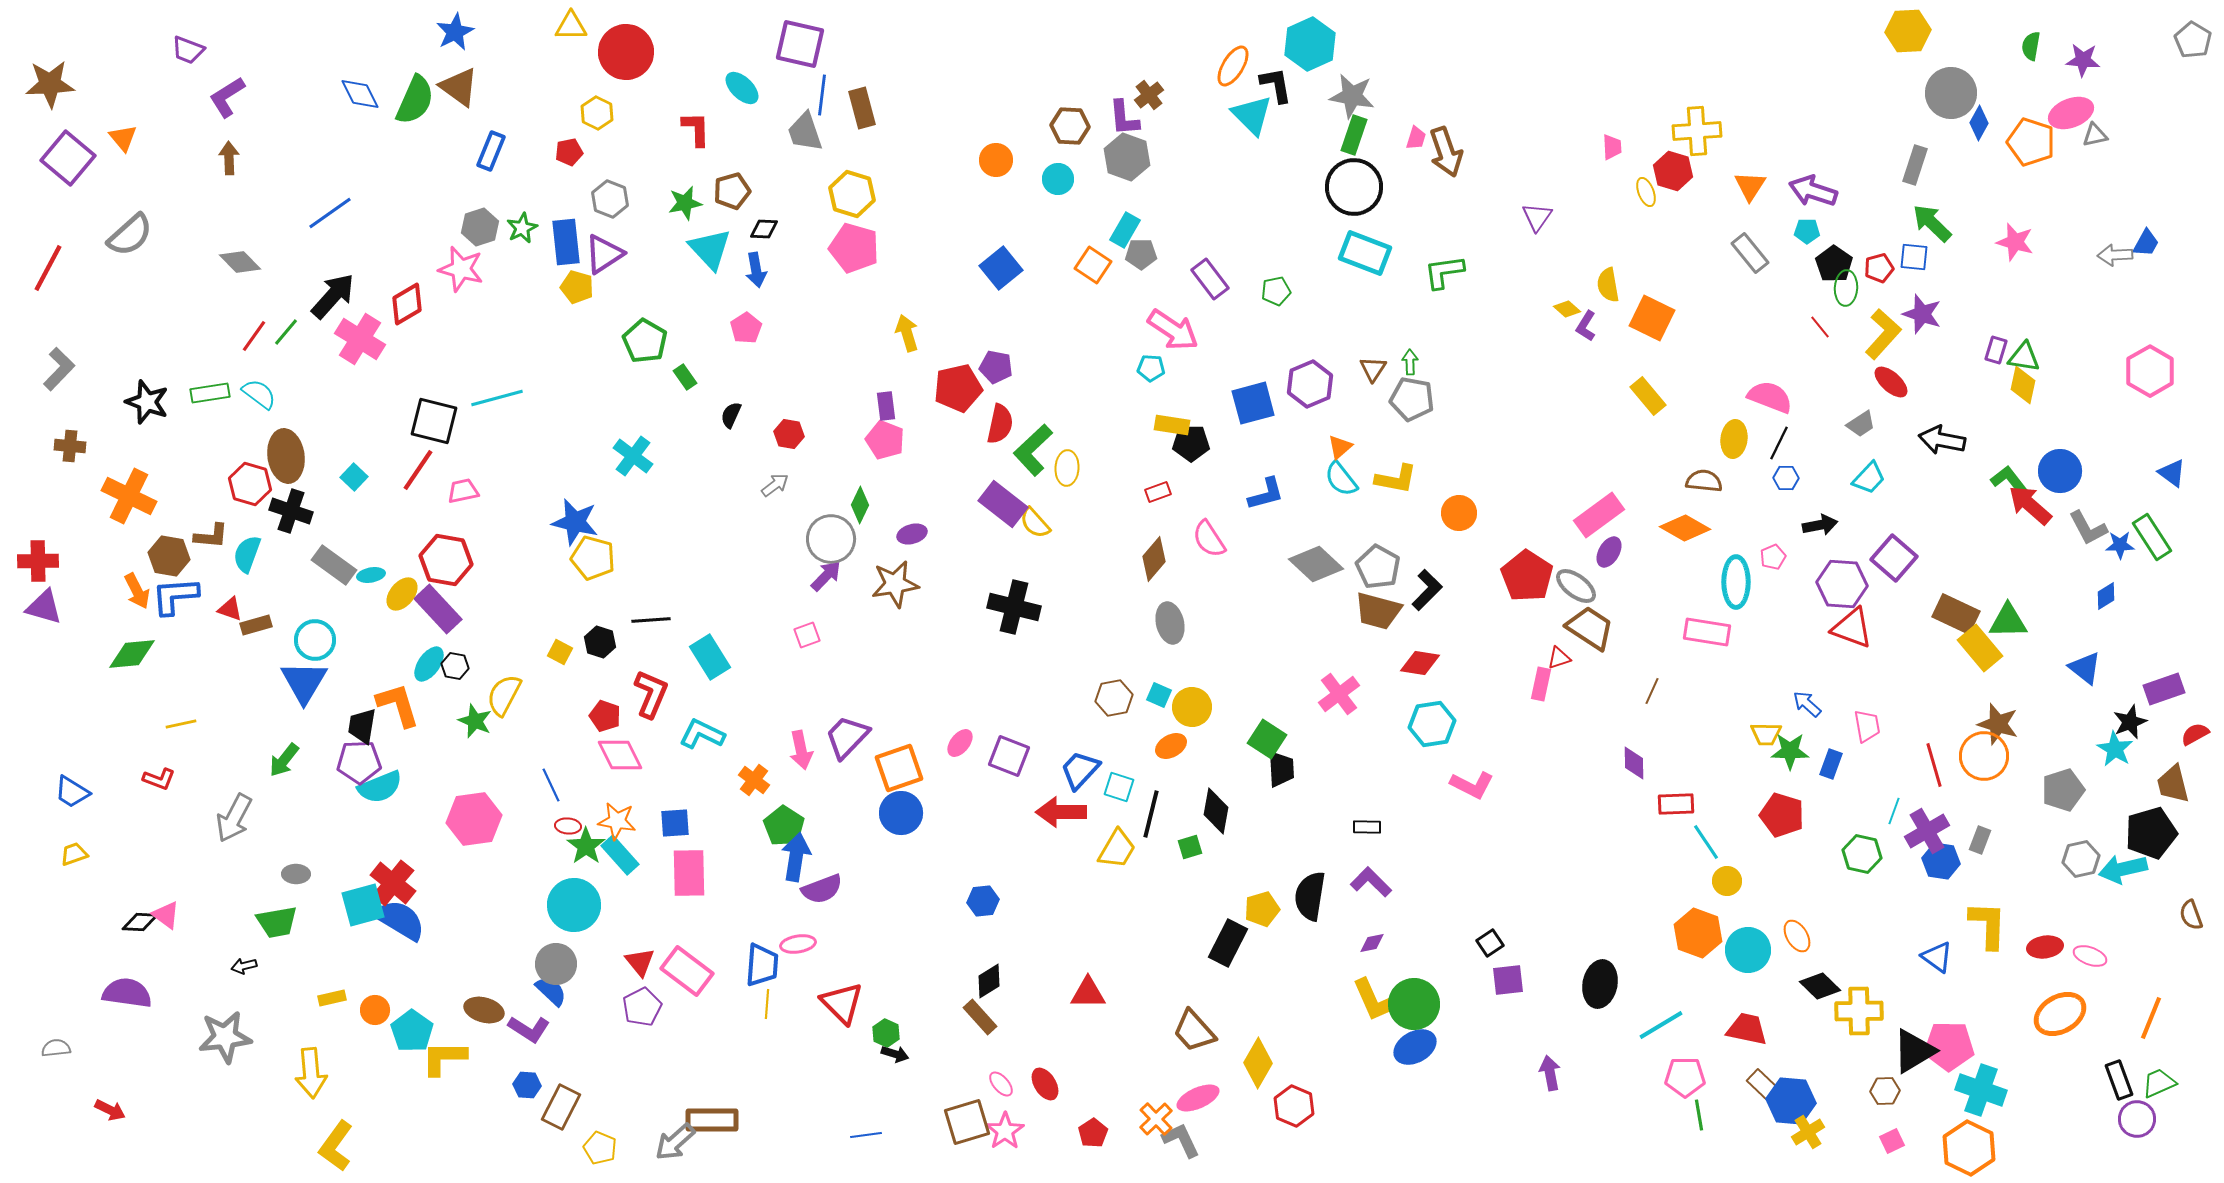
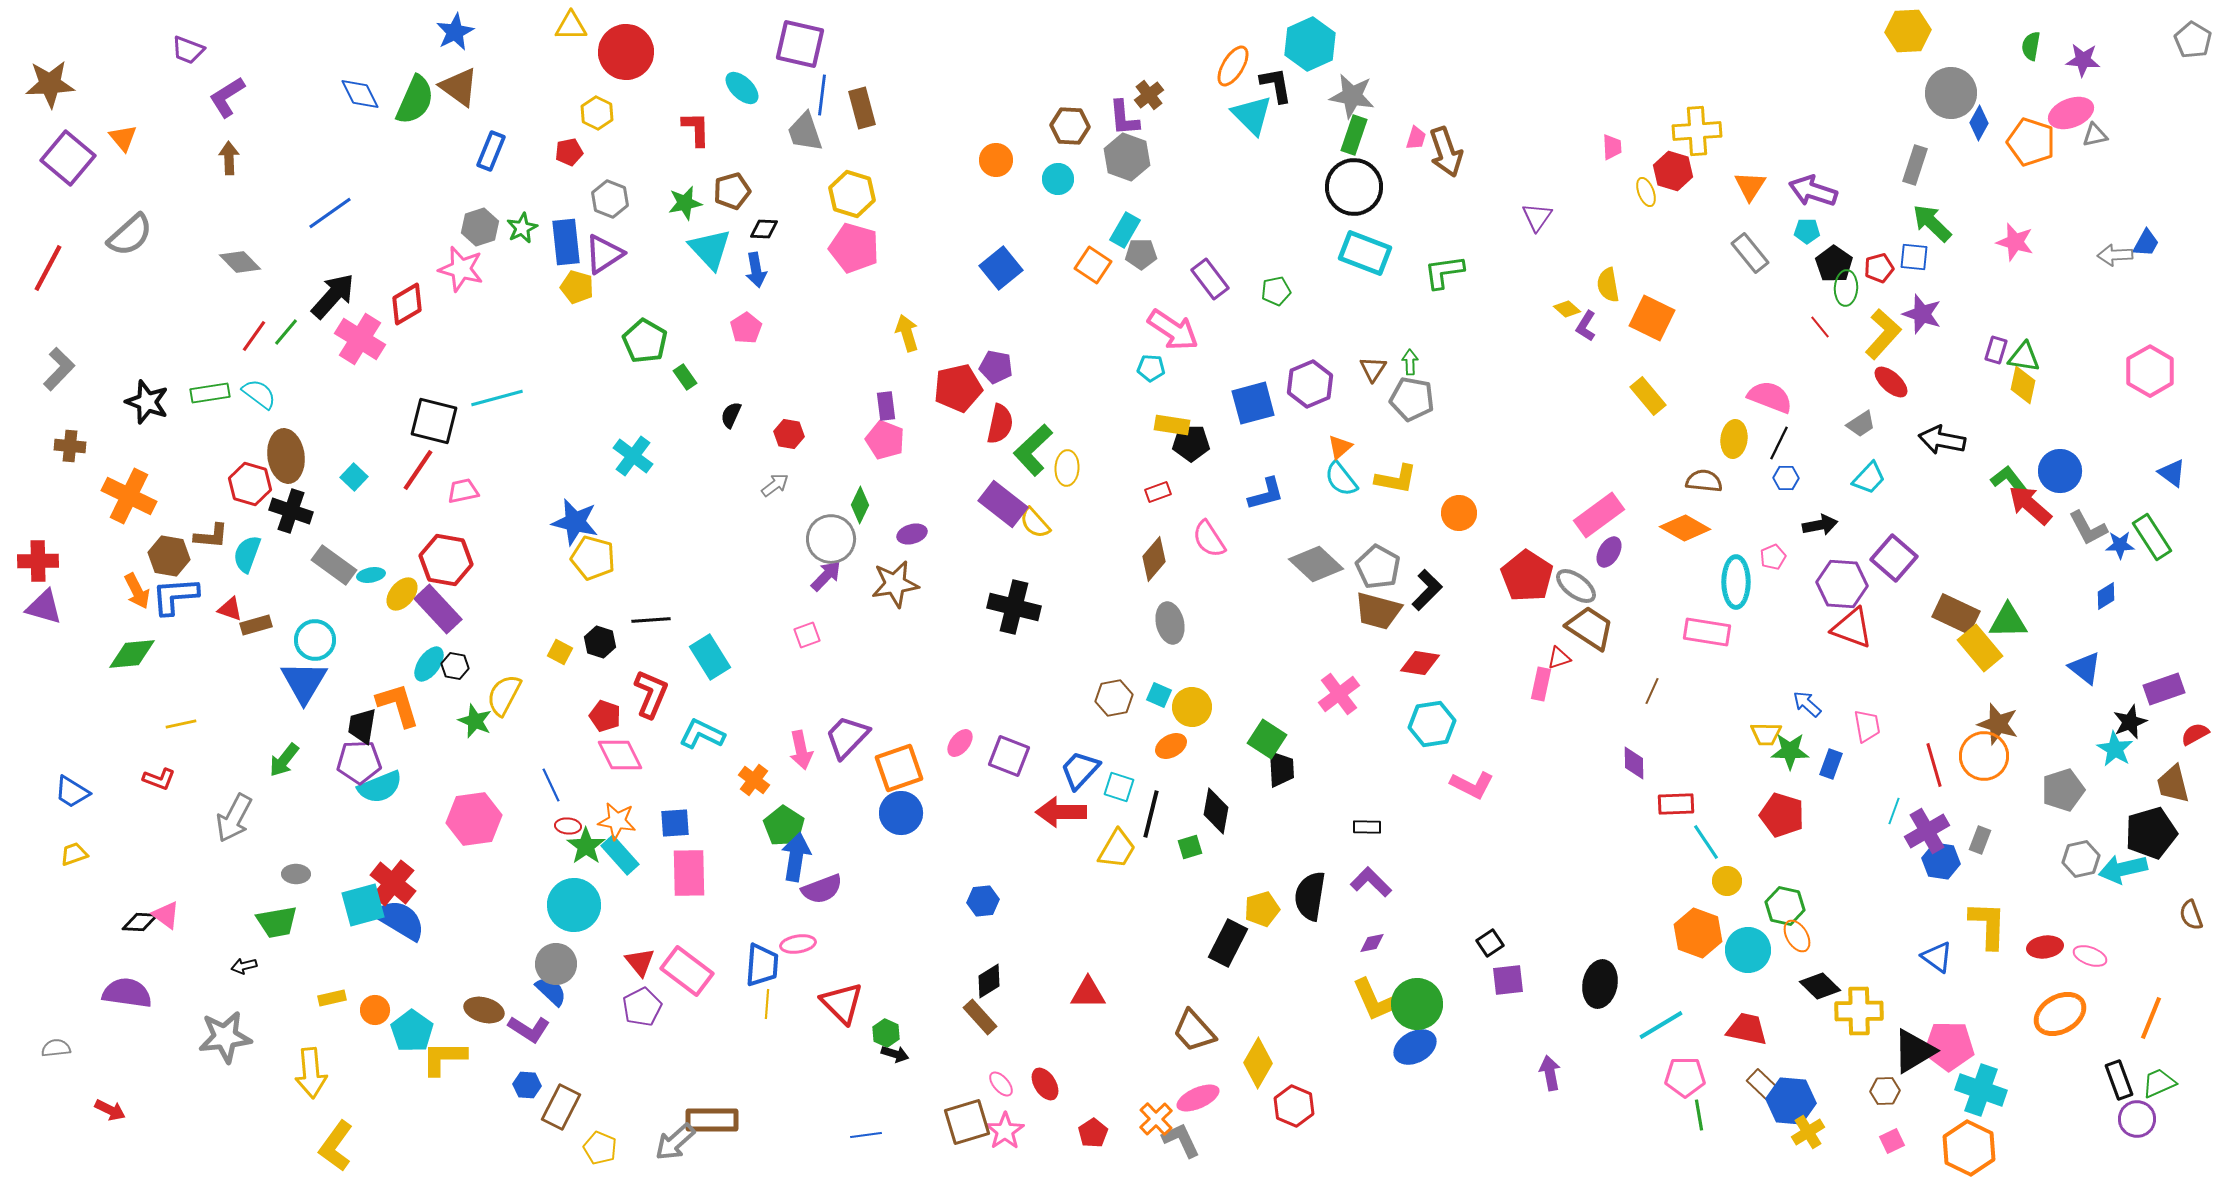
green hexagon at (1862, 854): moved 77 px left, 52 px down
green circle at (1414, 1004): moved 3 px right
